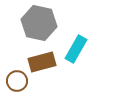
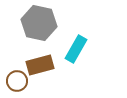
brown rectangle: moved 2 px left, 3 px down
